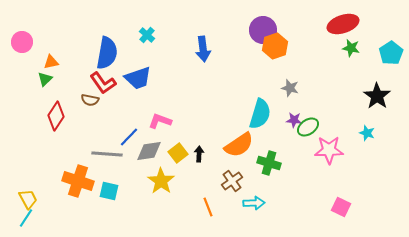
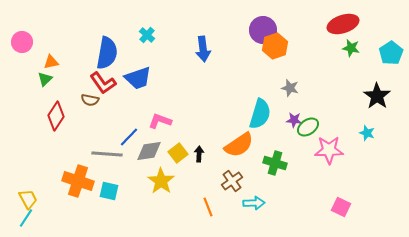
green cross: moved 6 px right
